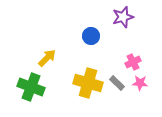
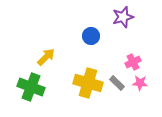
yellow arrow: moved 1 px left, 1 px up
